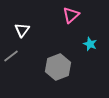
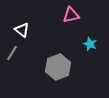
pink triangle: rotated 30 degrees clockwise
white triangle: rotated 28 degrees counterclockwise
gray line: moved 1 px right, 3 px up; rotated 21 degrees counterclockwise
